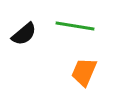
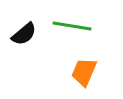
green line: moved 3 px left
